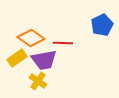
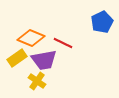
blue pentagon: moved 3 px up
orange diamond: rotated 12 degrees counterclockwise
red line: rotated 24 degrees clockwise
yellow cross: moved 1 px left
